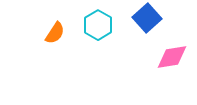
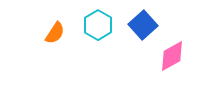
blue square: moved 4 px left, 7 px down
pink diamond: moved 1 px up; rotated 20 degrees counterclockwise
